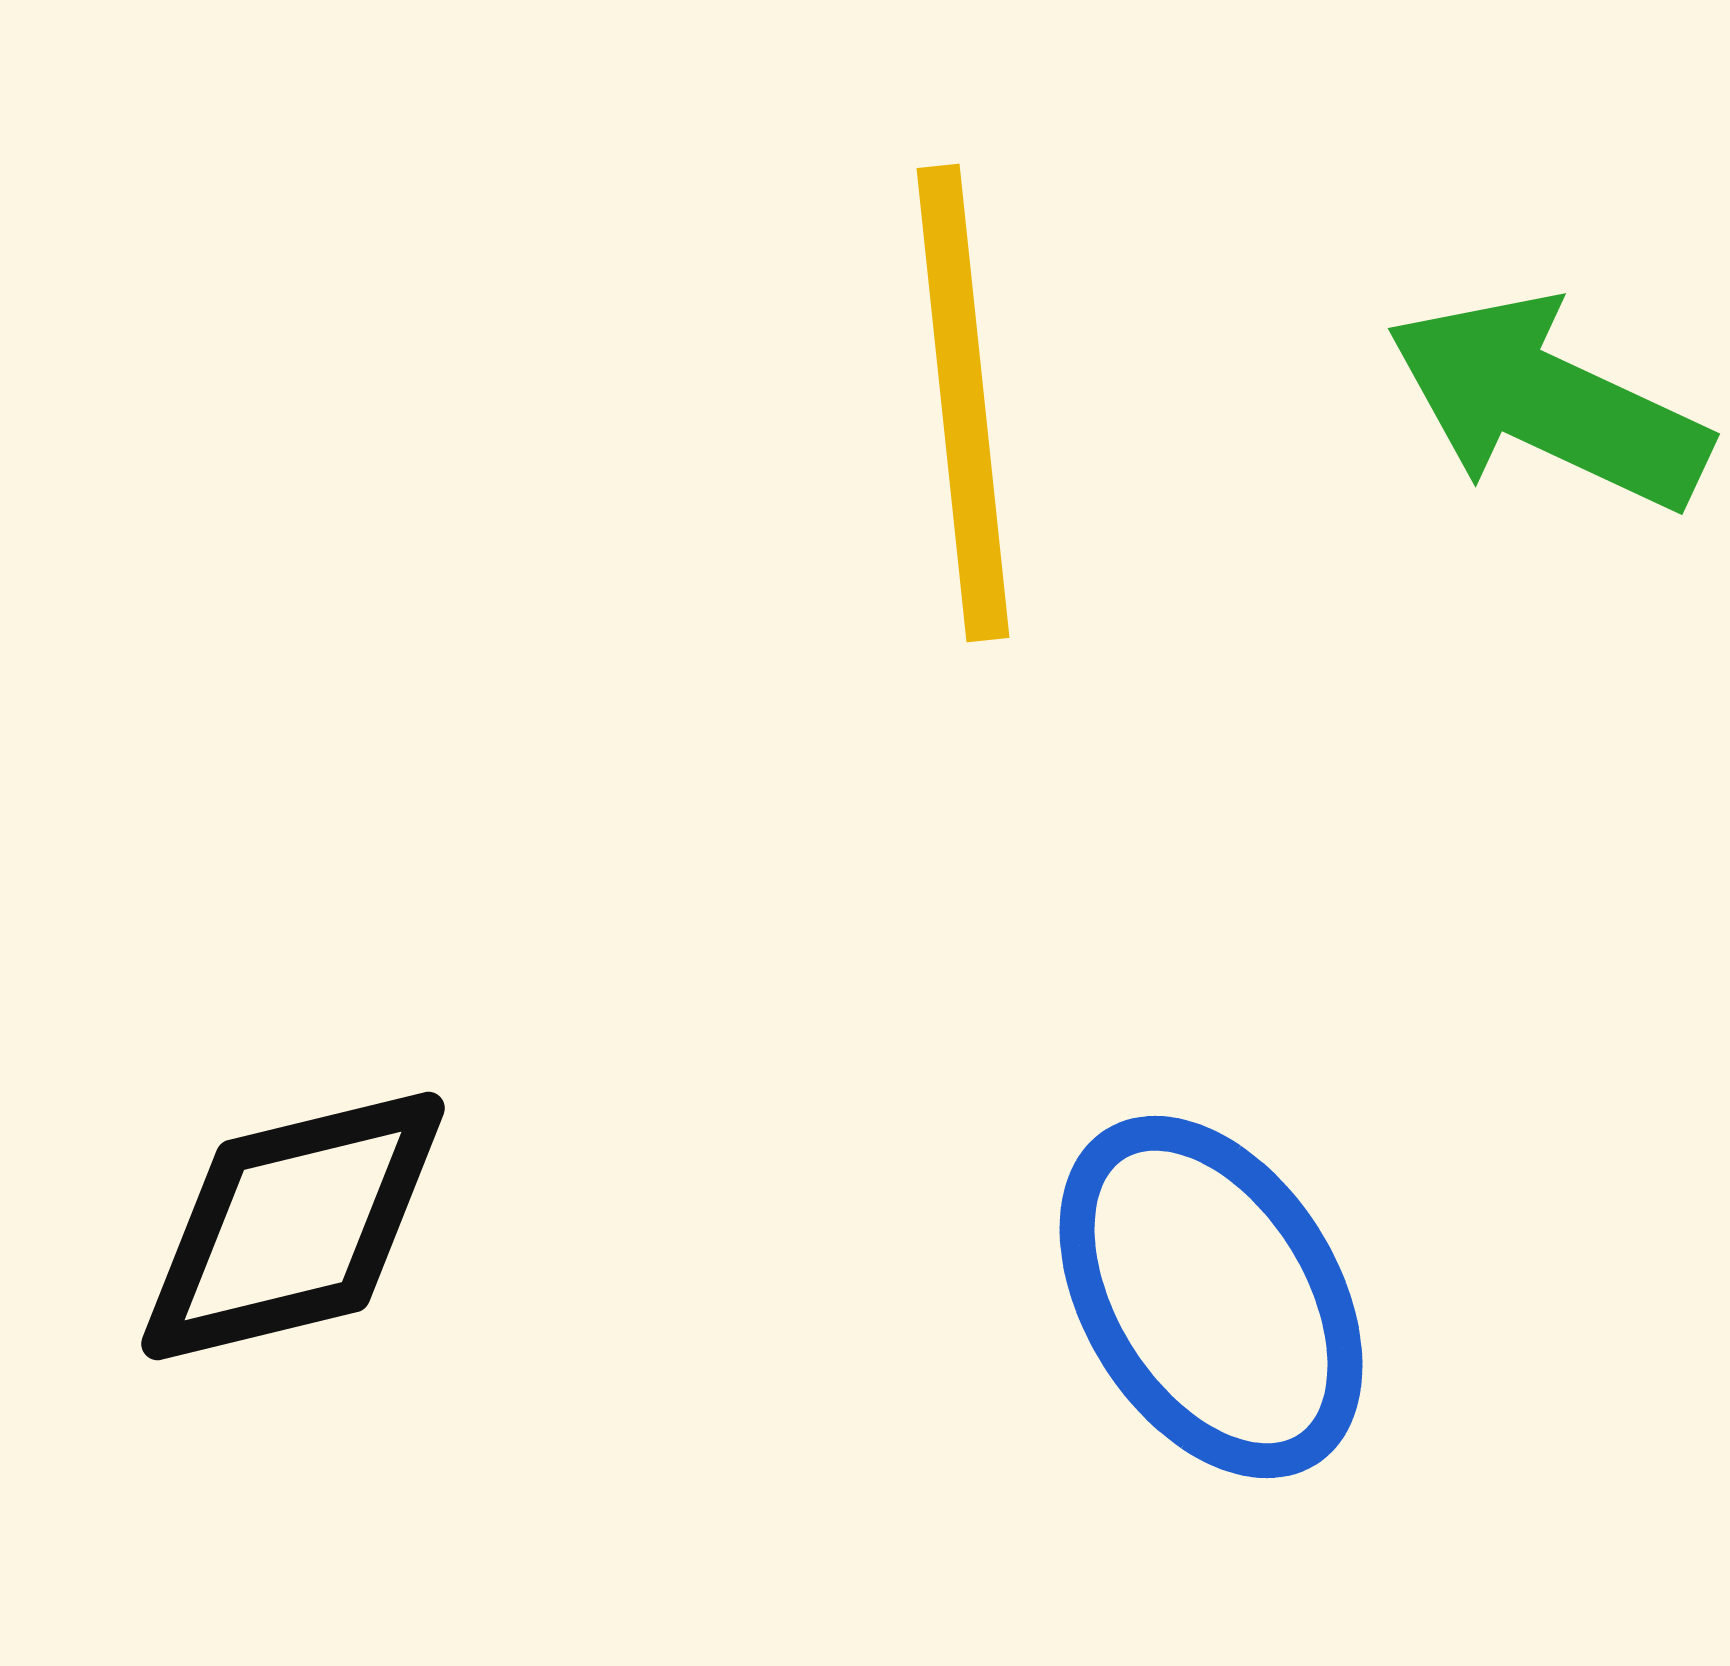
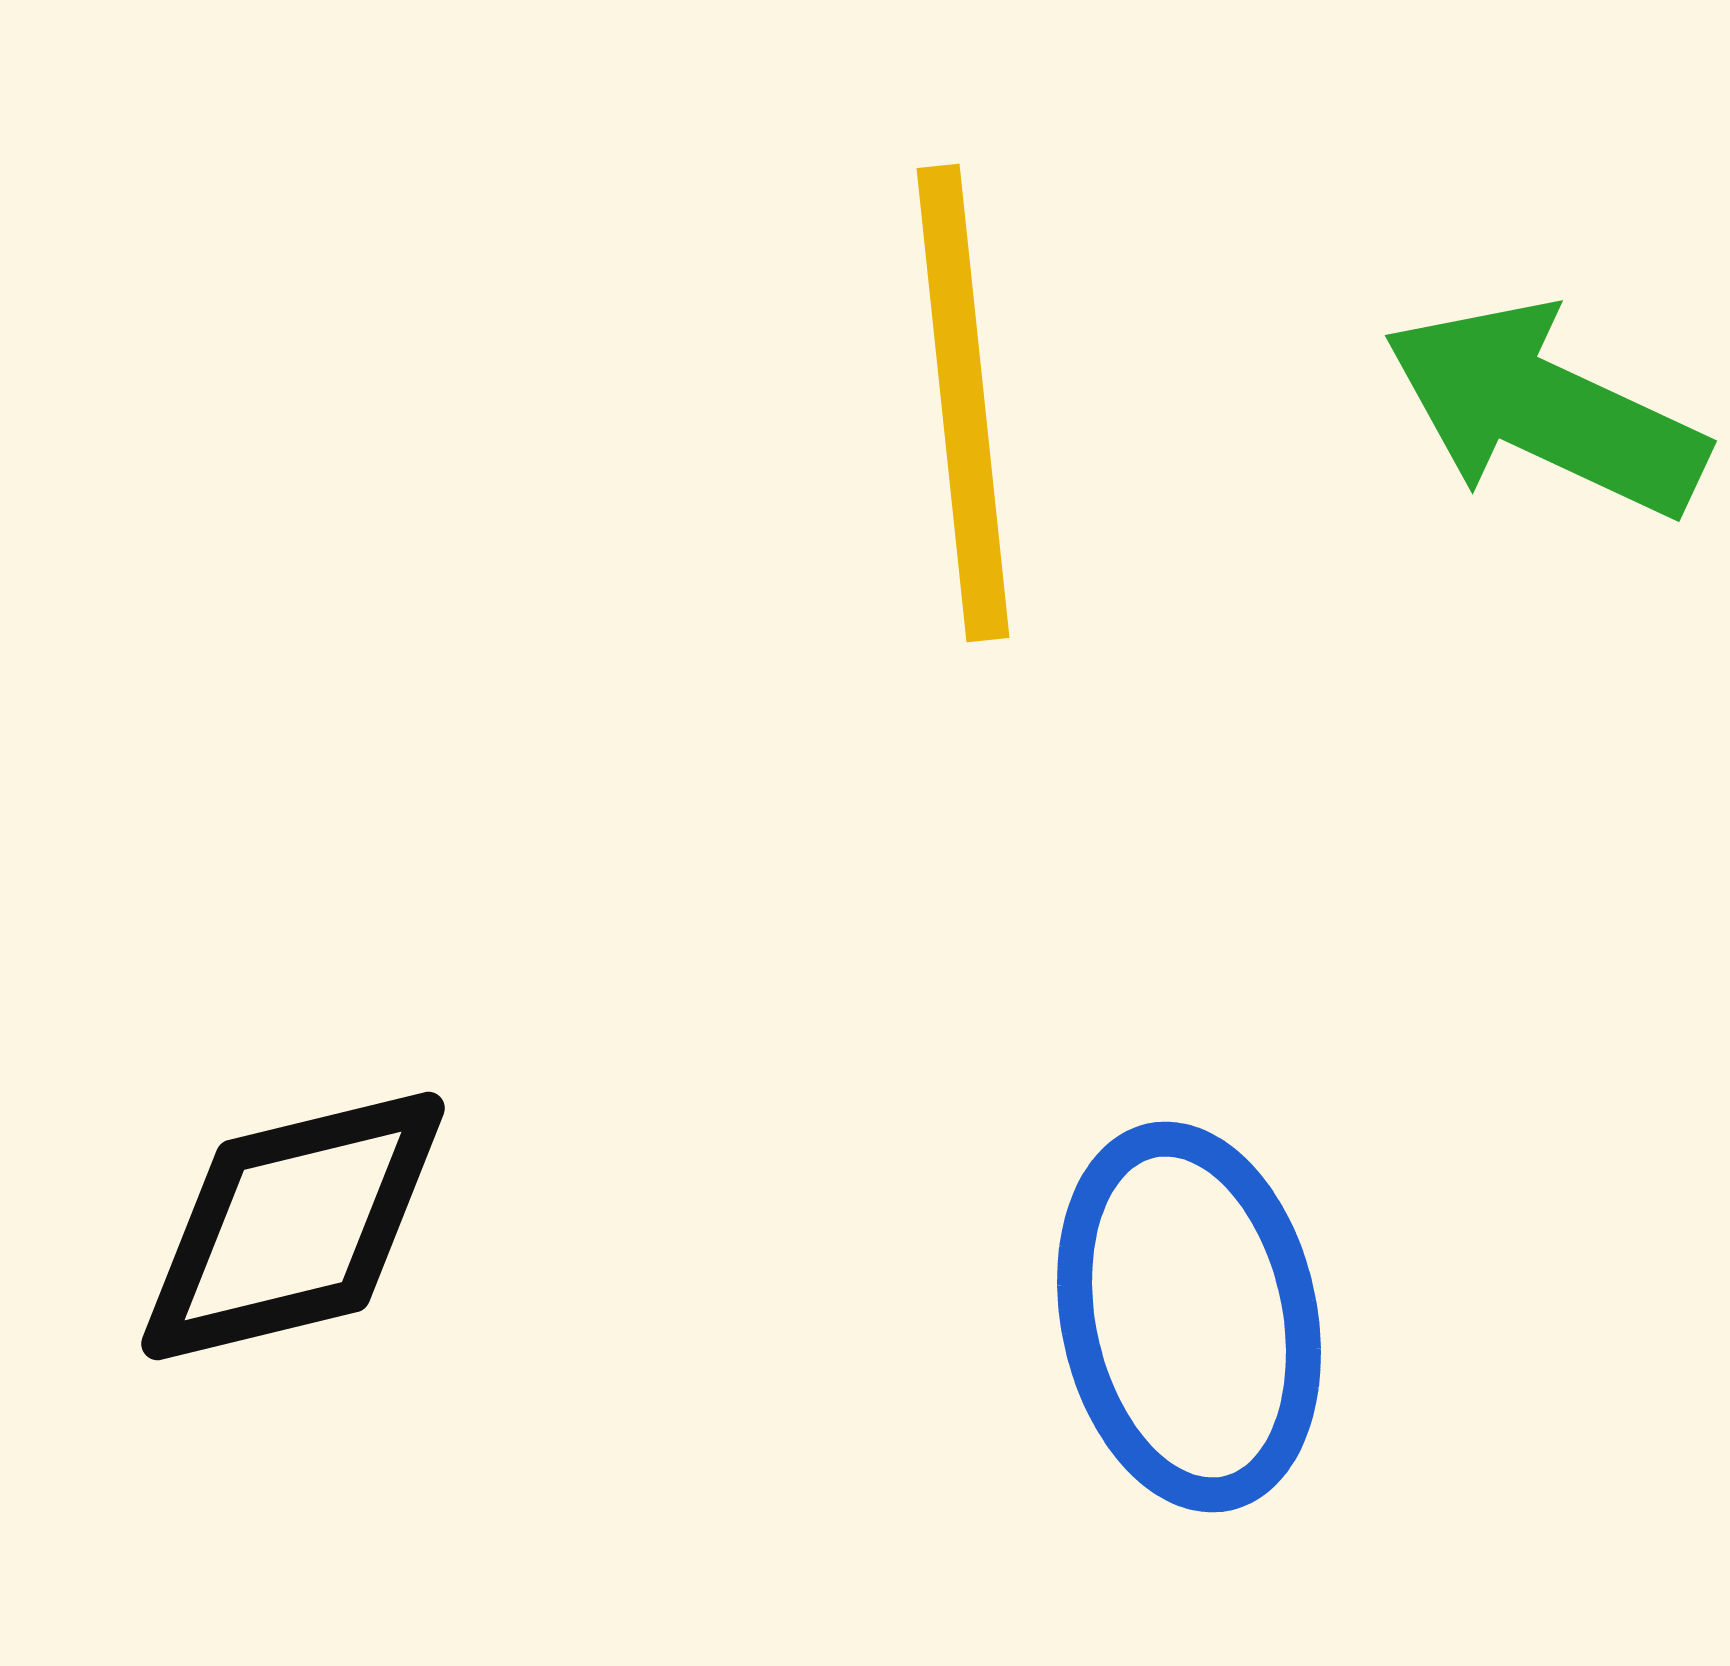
green arrow: moved 3 px left, 7 px down
blue ellipse: moved 22 px left, 20 px down; rotated 20 degrees clockwise
